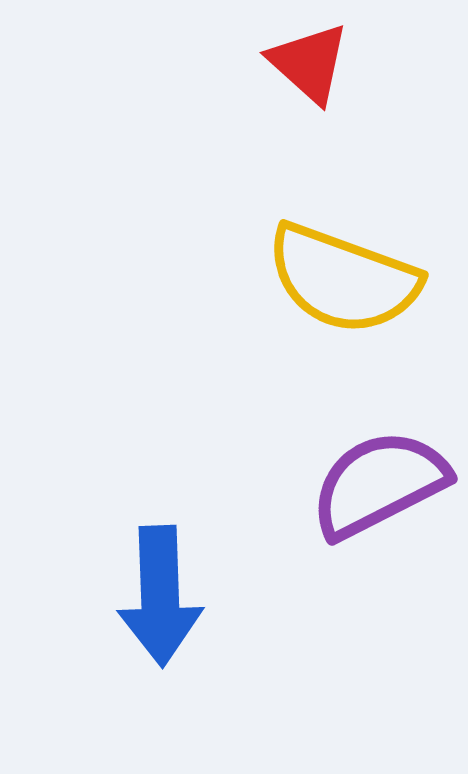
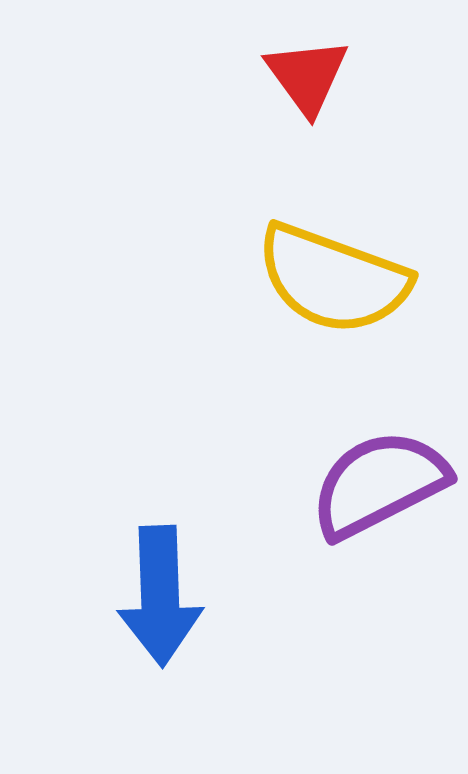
red triangle: moved 2 px left, 13 px down; rotated 12 degrees clockwise
yellow semicircle: moved 10 px left
